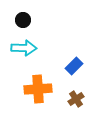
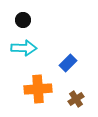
blue rectangle: moved 6 px left, 3 px up
